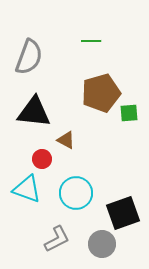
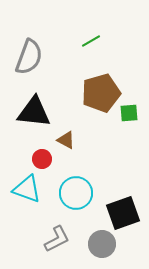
green line: rotated 30 degrees counterclockwise
